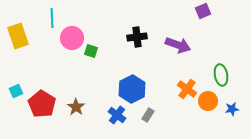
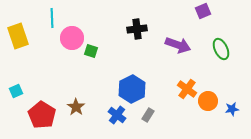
black cross: moved 8 px up
green ellipse: moved 26 px up; rotated 15 degrees counterclockwise
red pentagon: moved 11 px down
